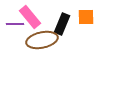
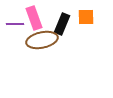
pink rectangle: moved 4 px right, 1 px down; rotated 20 degrees clockwise
